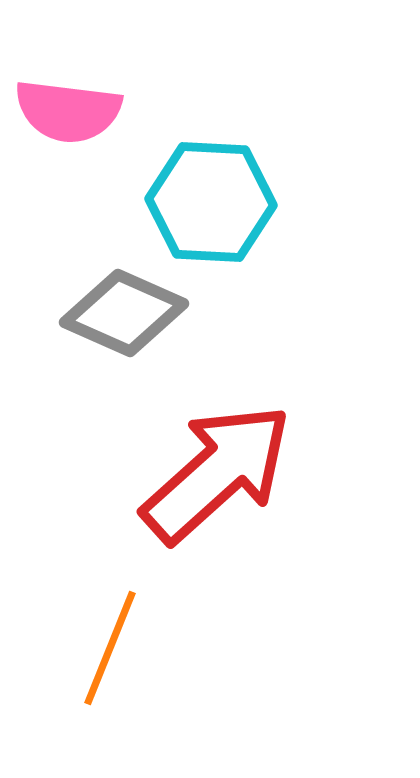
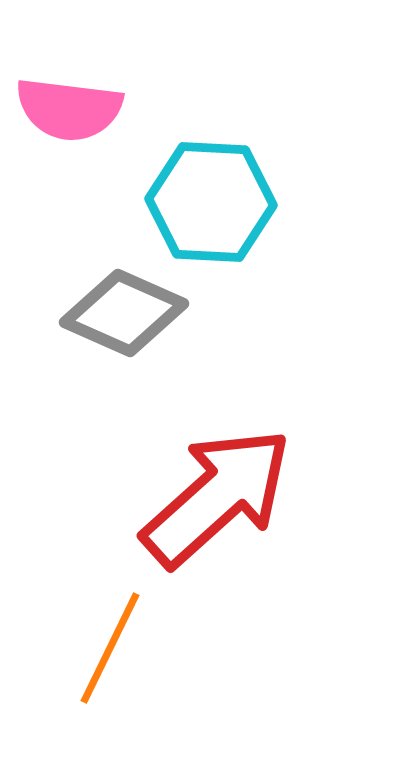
pink semicircle: moved 1 px right, 2 px up
red arrow: moved 24 px down
orange line: rotated 4 degrees clockwise
